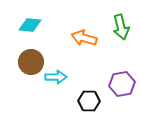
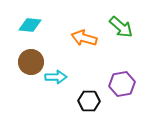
green arrow: rotated 35 degrees counterclockwise
